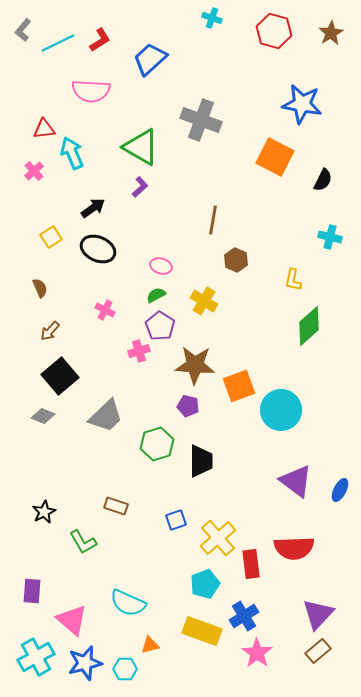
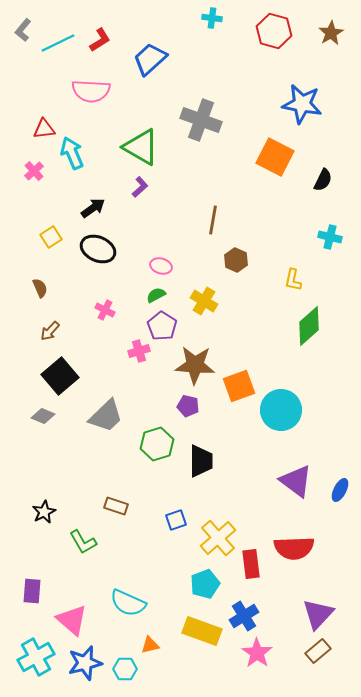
cyan cross at (212, 18): rotated 12 degrees counterclockwise
purple pentagon at (160, 326): moved 2 px right
